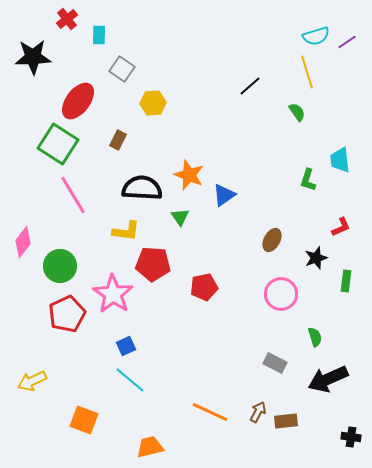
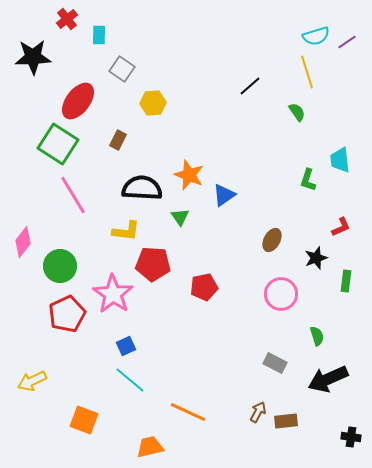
green semicircle at (315, 337): moved 2 px right, 1 px up
orange line at (210, 412): moved 22 px left
